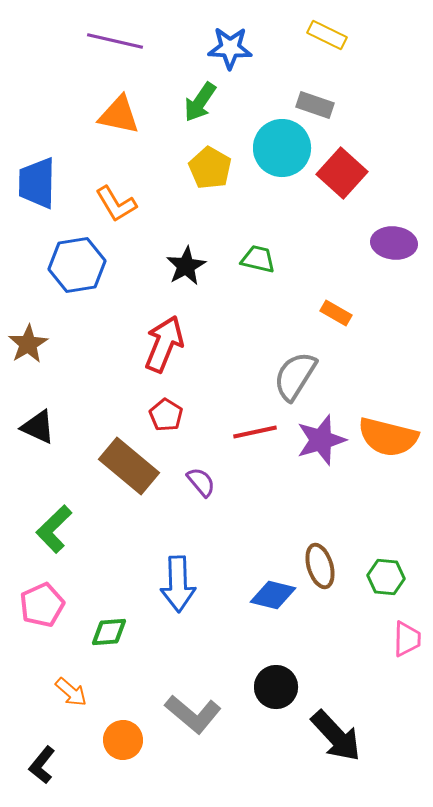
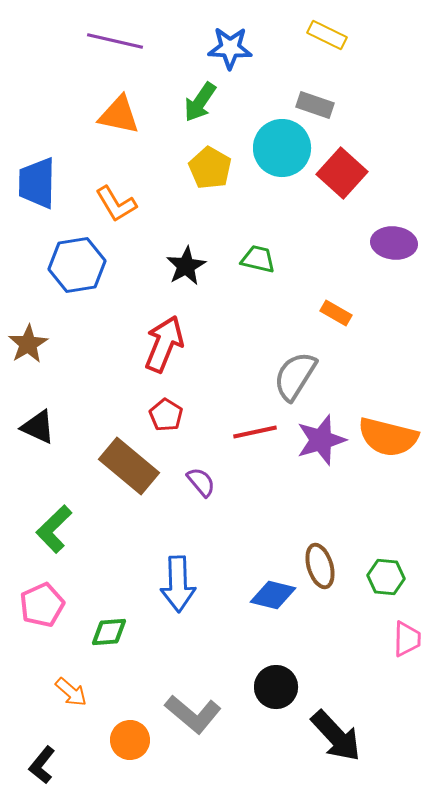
orange circle: moved 7 px right
